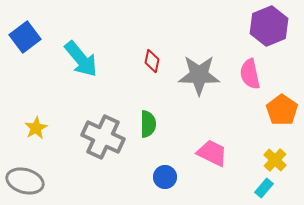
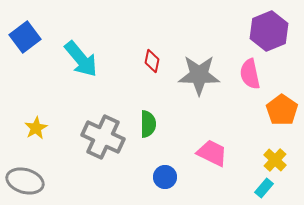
purple hexagon: moved 5 px down
